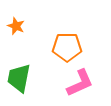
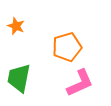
orange pentagon: rotated 16 degrees counterclockwise
